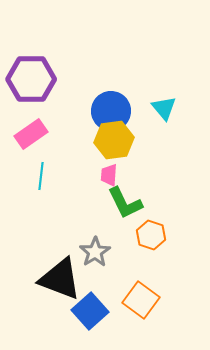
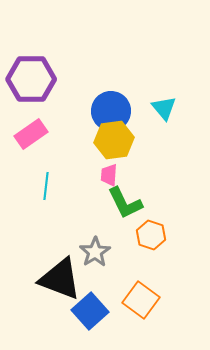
cyan line: moved 5 px right, 10 px down
